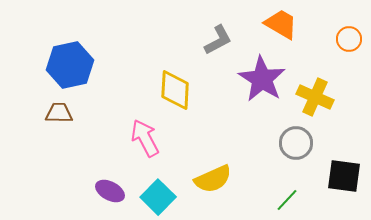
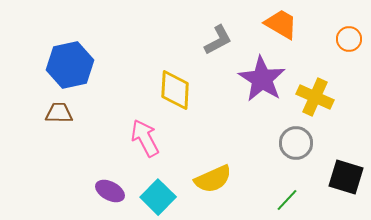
black square: moved 2 px right, 1 px down; rotated 9 degrees clockwise
